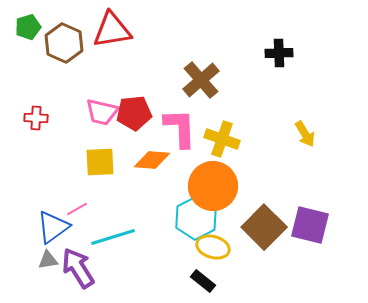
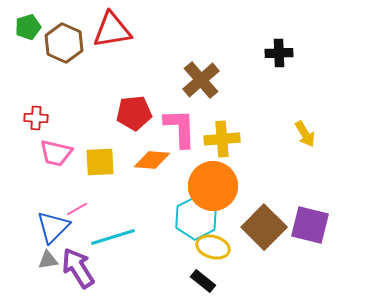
pink trapezoid: moved 46 px left, 41 px down
yellow cross: rotated 24 degrees counterclockwise
blue triangle: rotated 9 degrees counterclockwise
